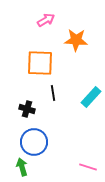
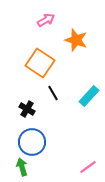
orange star: rotated 15 degrees clockwise
orange square: rotated 32 degrees clockwise
black line: rotated 21 degrees counterclockwise
cyan rectangle: moved 2 px left, 1 px up
black cross: rotated 14 degrees clockwise
blue circle: moved 2 px left
pink line: rotated 54 degrees counterclockwise
